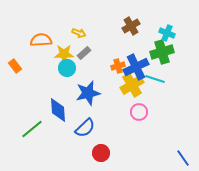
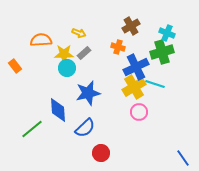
orange cross: moved 19 px up; rotated 32 degrees clockwise
cyan line: moved 5 px down
yellow cross: moved 2 px right, 2 px down
